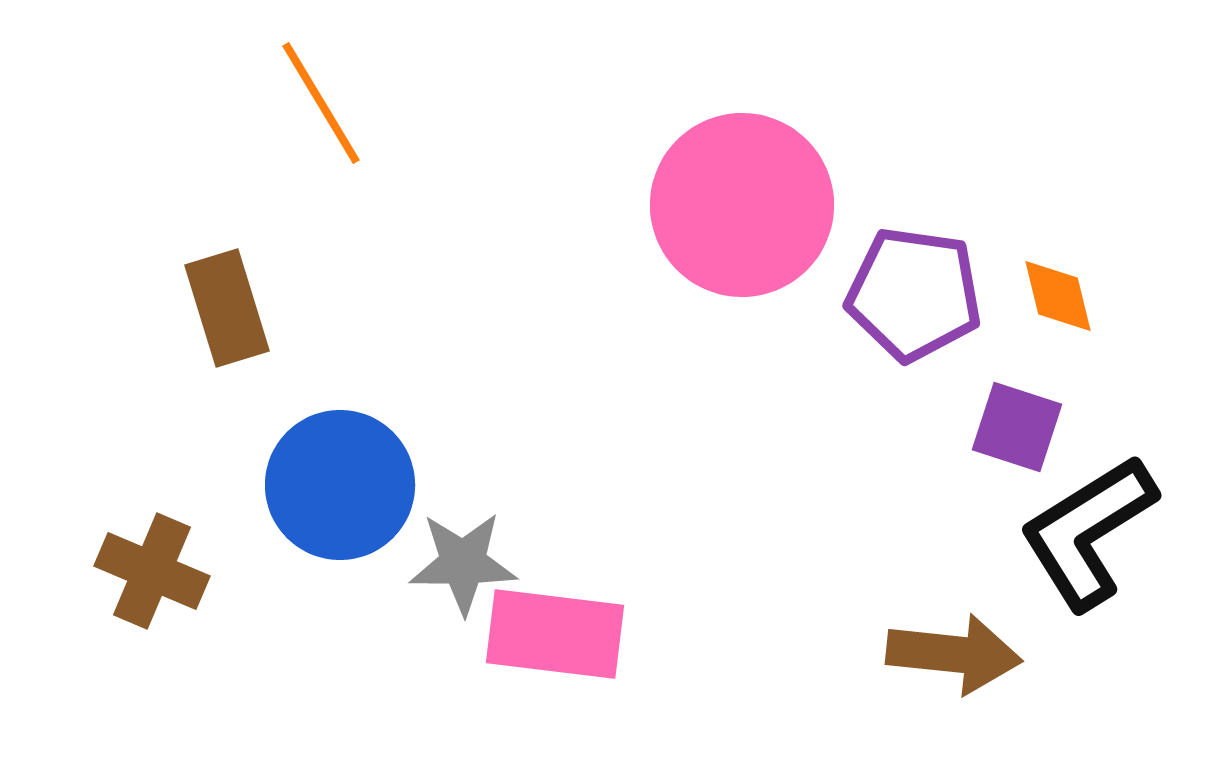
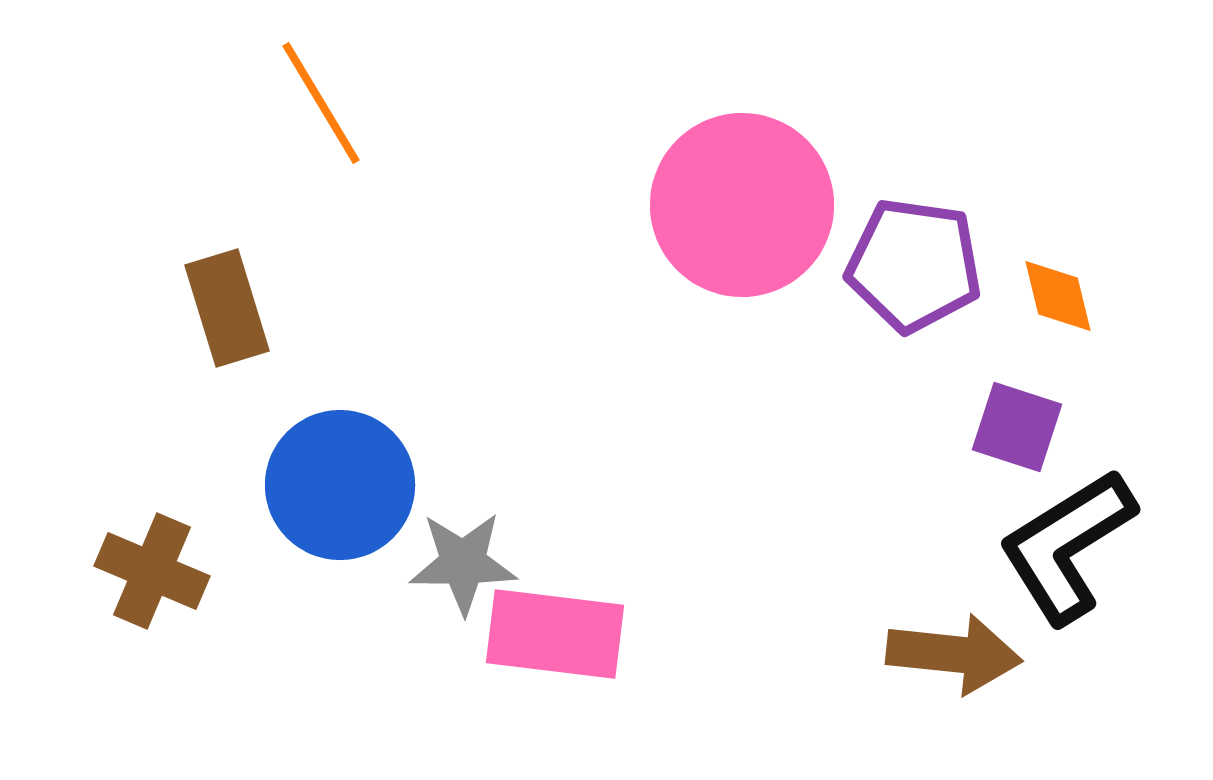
purple pentagon: moved 29 px up
black L-shape: moved 21 px left, 14 px down
